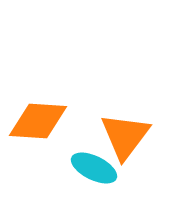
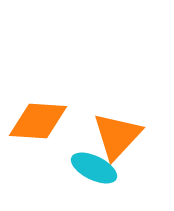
orange triangle: moved 8 px left; rotated 6 degrees clockwise
